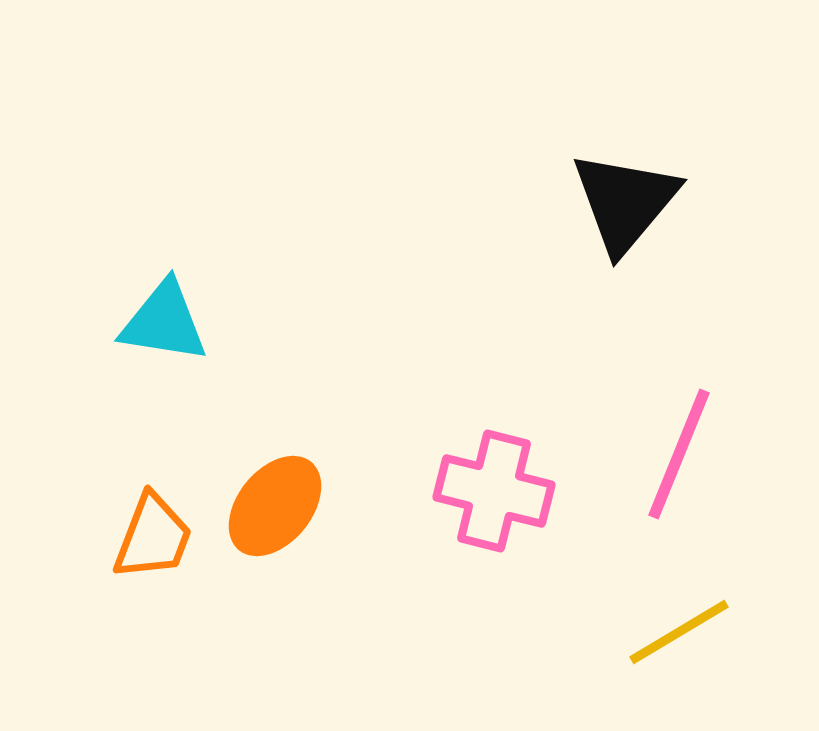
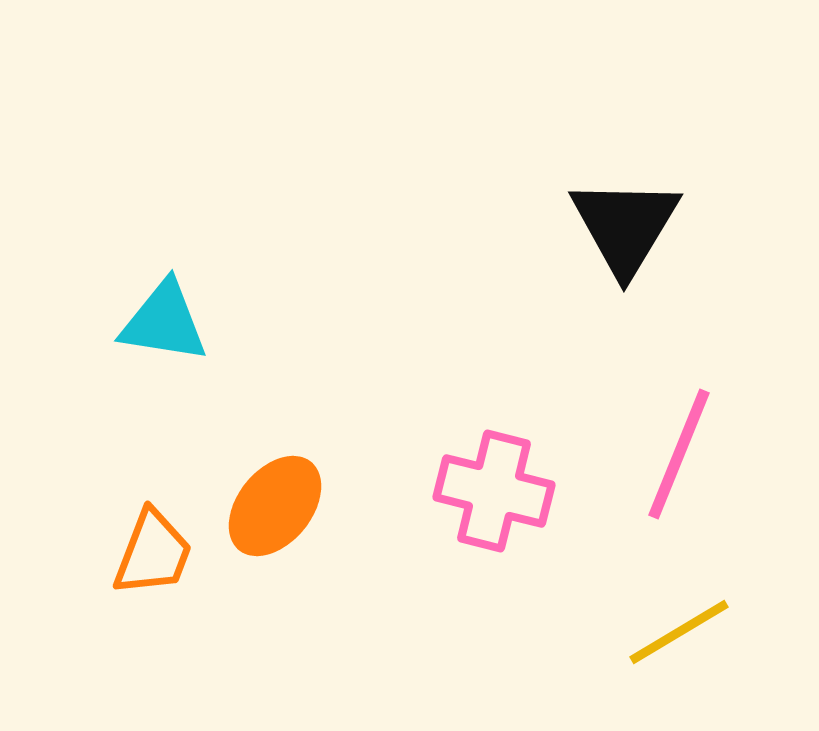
black triangle: moved 24 px down; rotated 9 degrees counterclockwise
orange trapezoid: moved 16 px down
